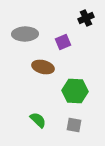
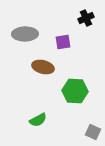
purple square: rotated 14 degrees clockwise
green semicircle: rotated 108 degrees clockwise
gray square: moved 19 px right, 7 px down; rotated 14 degrees clockwise
